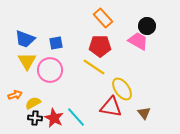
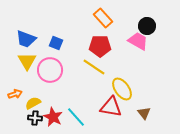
blue trapezoid: moved 1 px right
blue square: rotated 32 degrees clockwise
orange arrow: moved 1 px up
red star: moved 1 px left, 1 px up
